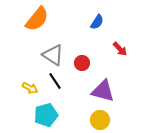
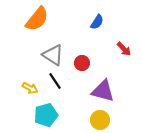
red arrow: moved 4 px right
